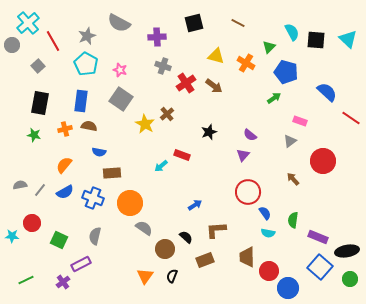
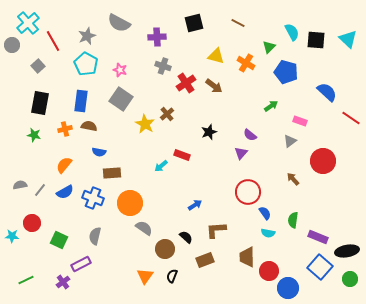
green arrow at (274, 98): moved 3 px left, 8 px down
purple triangle at (243, 155): moved 2 px left, 2 px up
